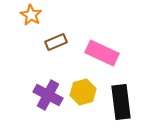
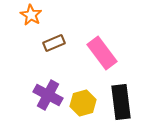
brown rectangle: moved 2 px left, 1 px down
pink rectangle: rotated 28 degrees clockwise
yellow hexagon: moved 11 px down
